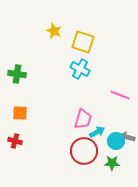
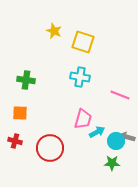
cyan cross: moved 8 px down; rotated 18 degrees counterclockwise
green cross: moved 9 px right, 6 px down
red circle: moved 34 px left, 3 px up
